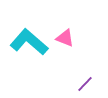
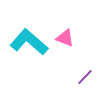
purple line: moved 7 px up
